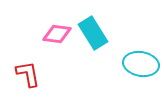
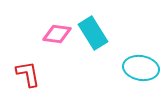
cyan ellipse: moved 4 px down
